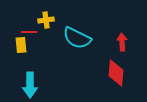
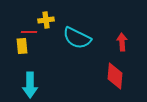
yellow rectangle: moved 1 px right, 1 px down
red diamond: moved 1 px left, 3 px down
